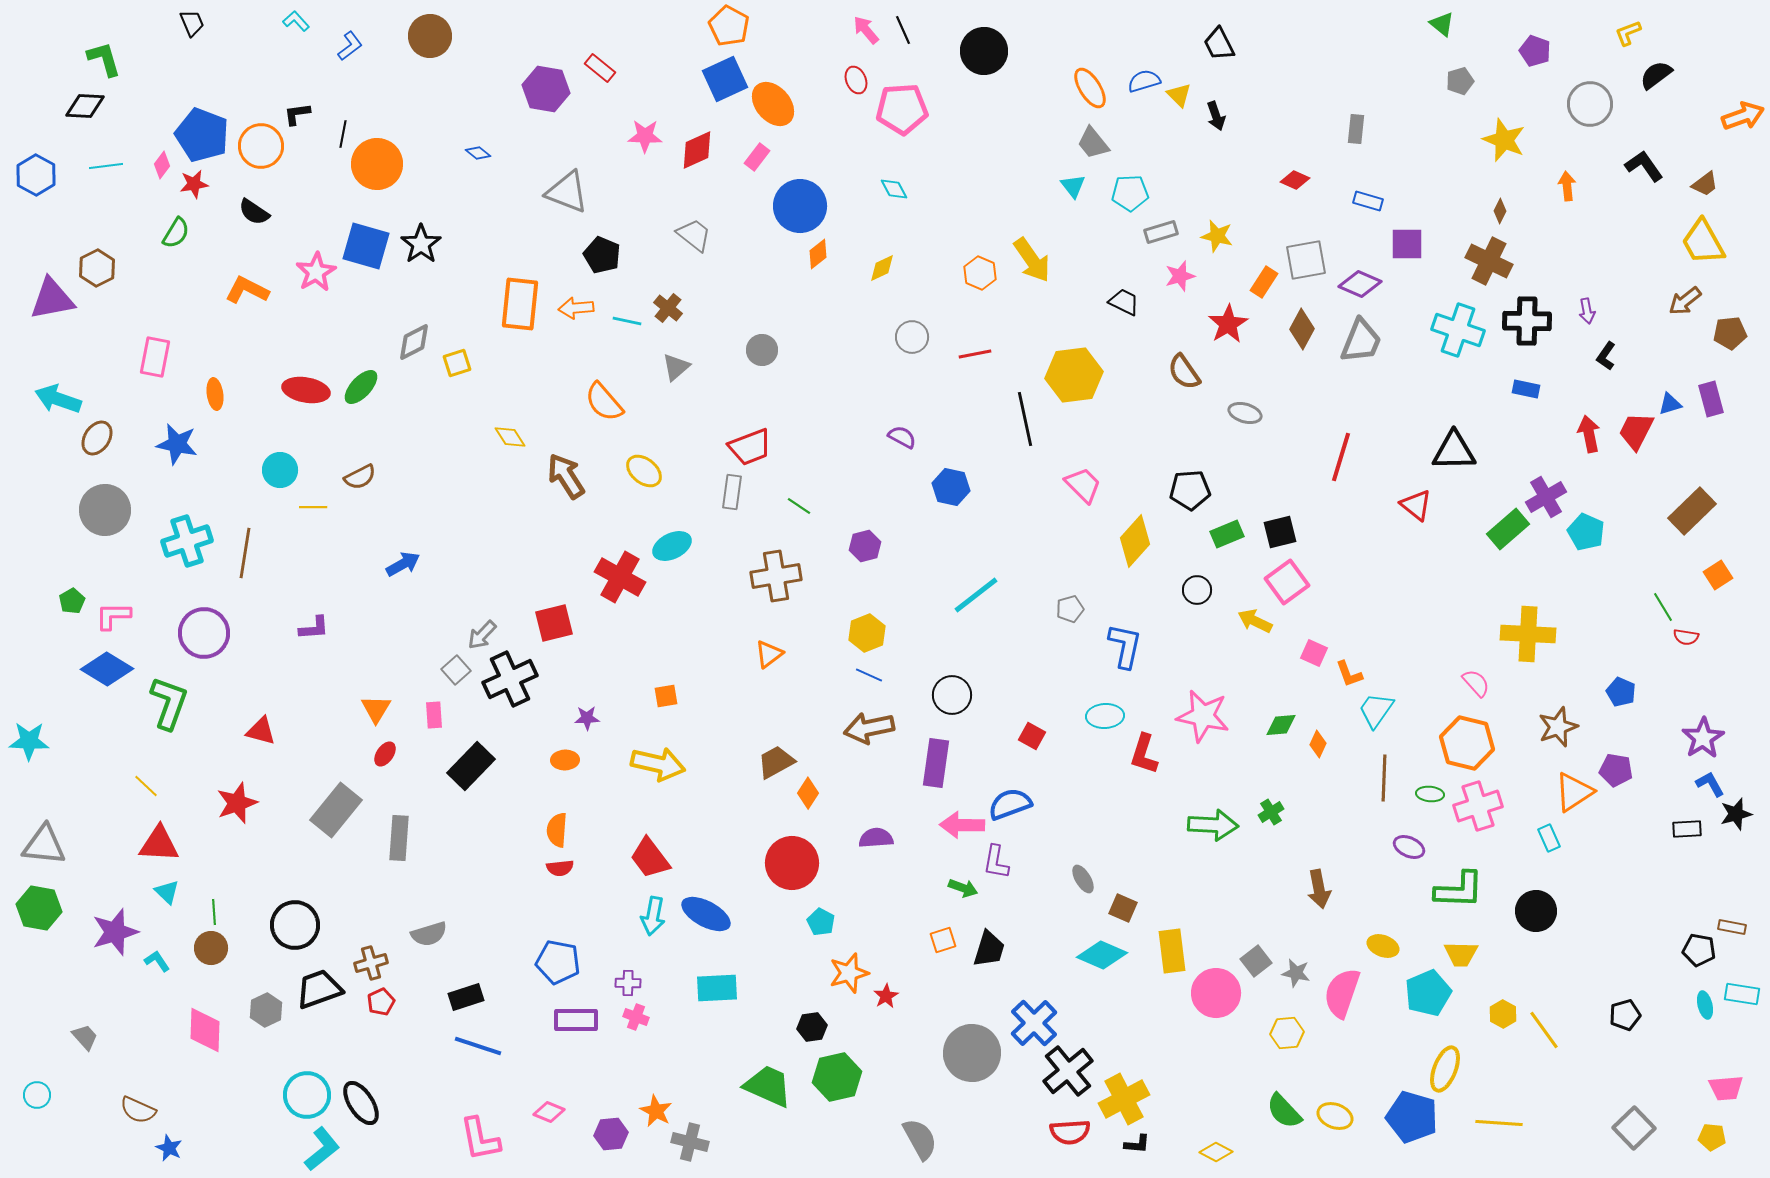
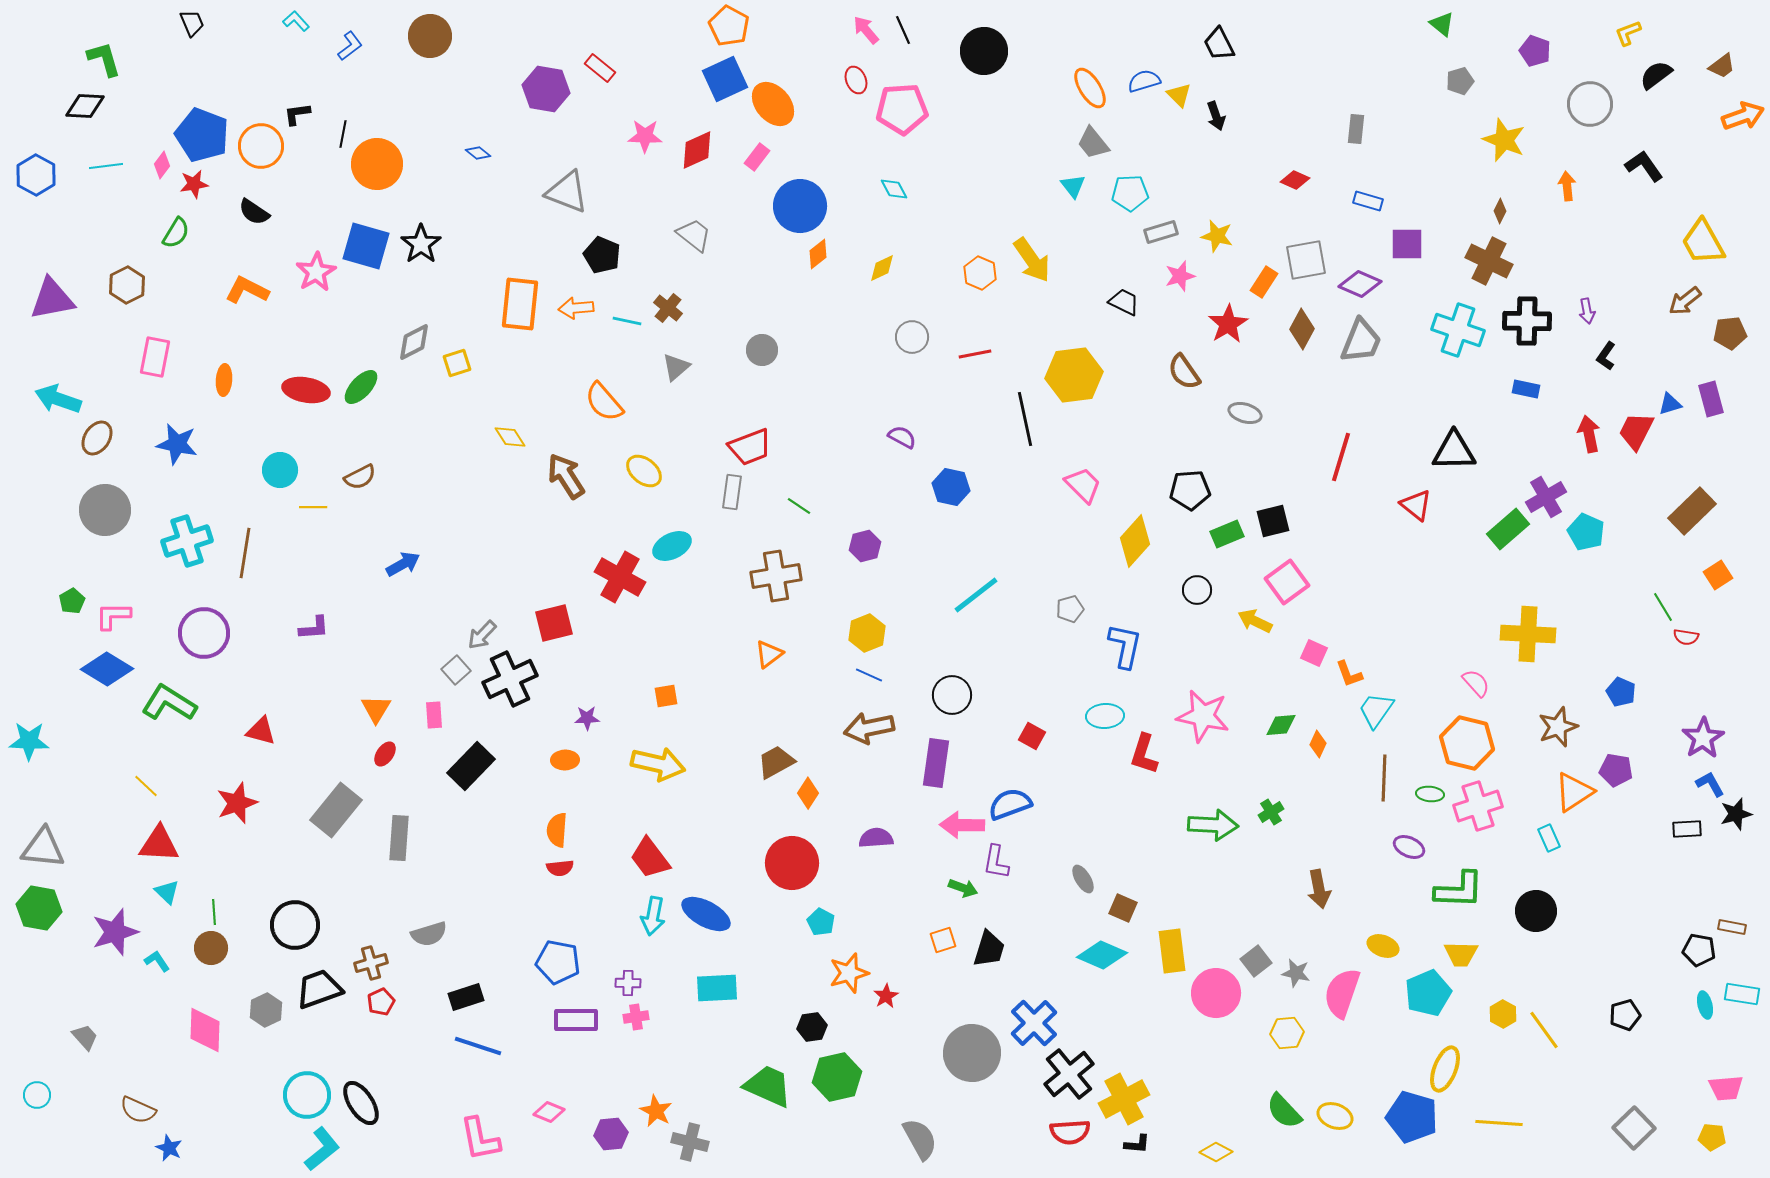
brown trapezoid at (1705, 184): moved 17 px right, 118 px up
brown hexagon at (97, 268): moved 30 px right, 17 px down
orange ellipse at (215, 394): moved 9 px right, 14 px up; rotated 12 degrees clockwise
black square at (1280, 532): moved 7 px left, 11 px up
green L-shape at (169, 703): rotated 78 degrees counterclockwise
gray triangle at (44, 845): moved 1 px left, 3 px down
pink cross at (636, 1017): rotated 30 degrees counterclockwise
black cross at (1068, 1071): moved 1 px right, 3 px down
